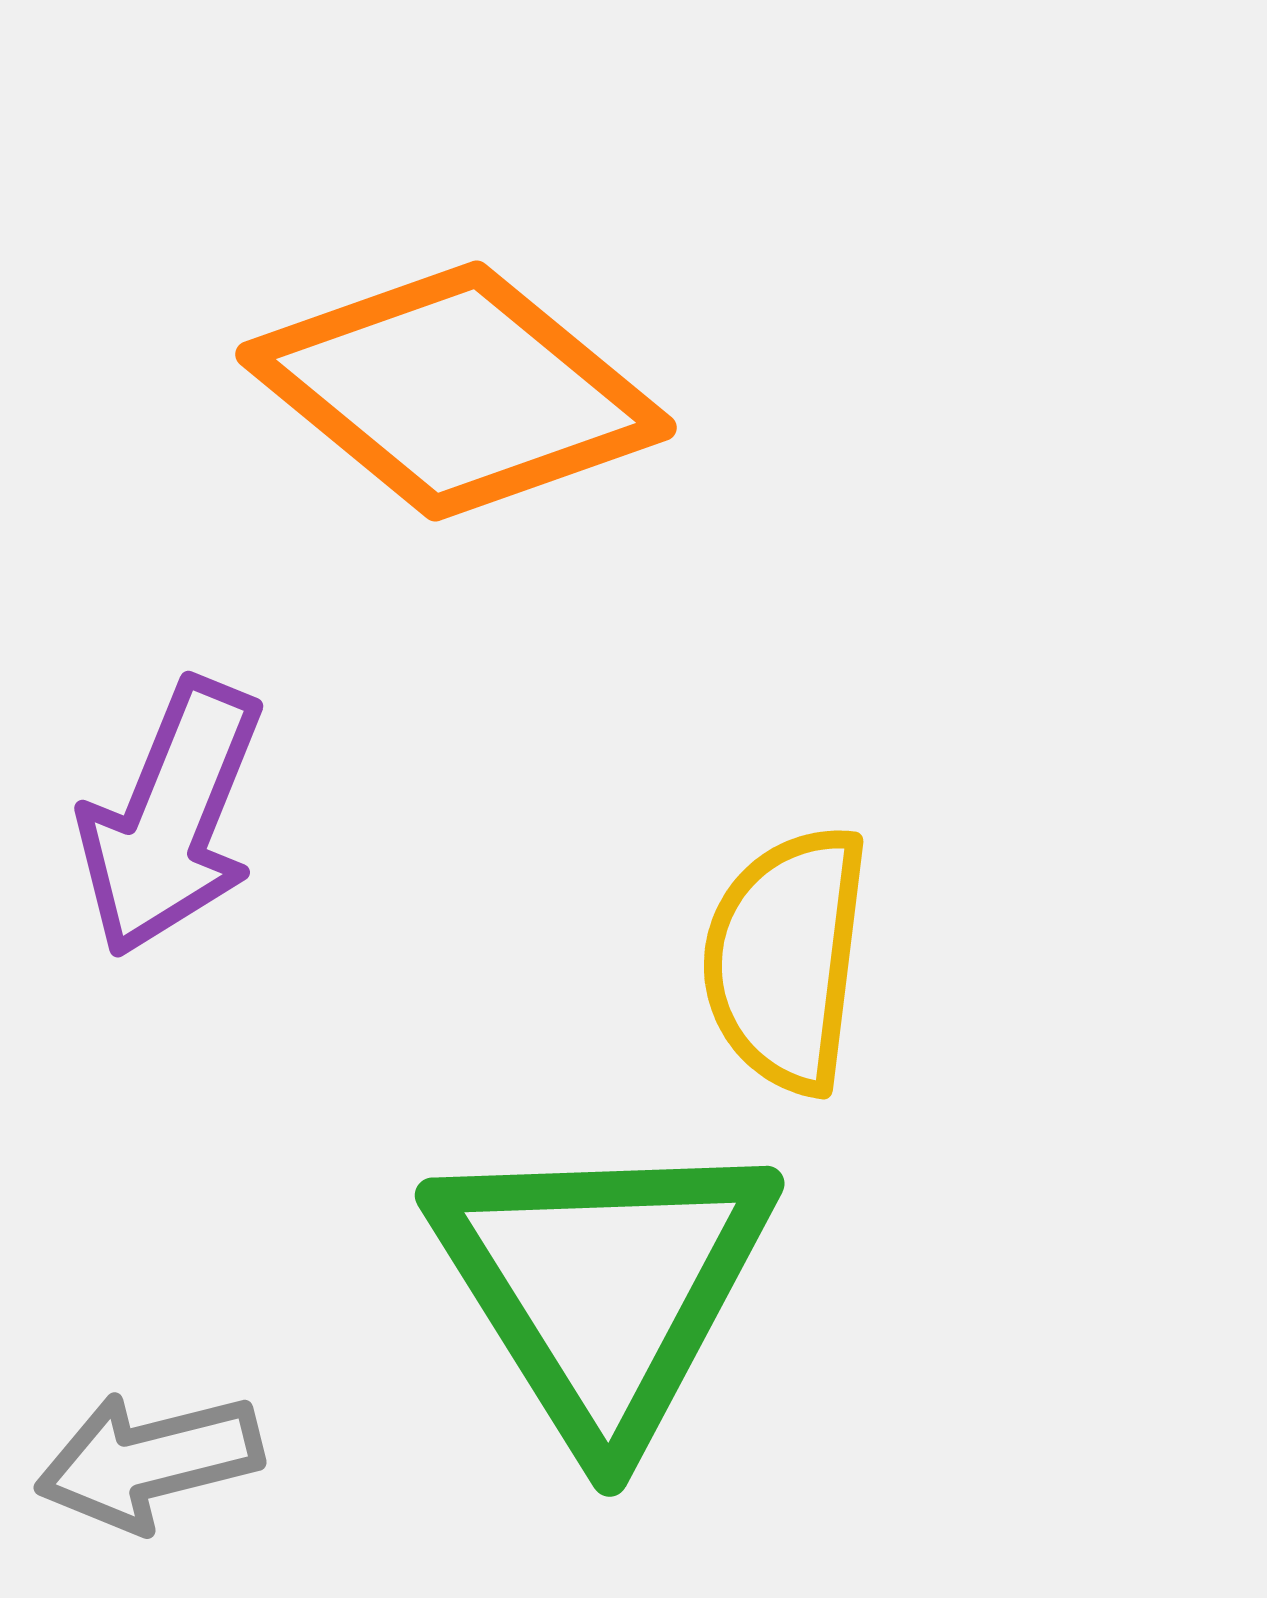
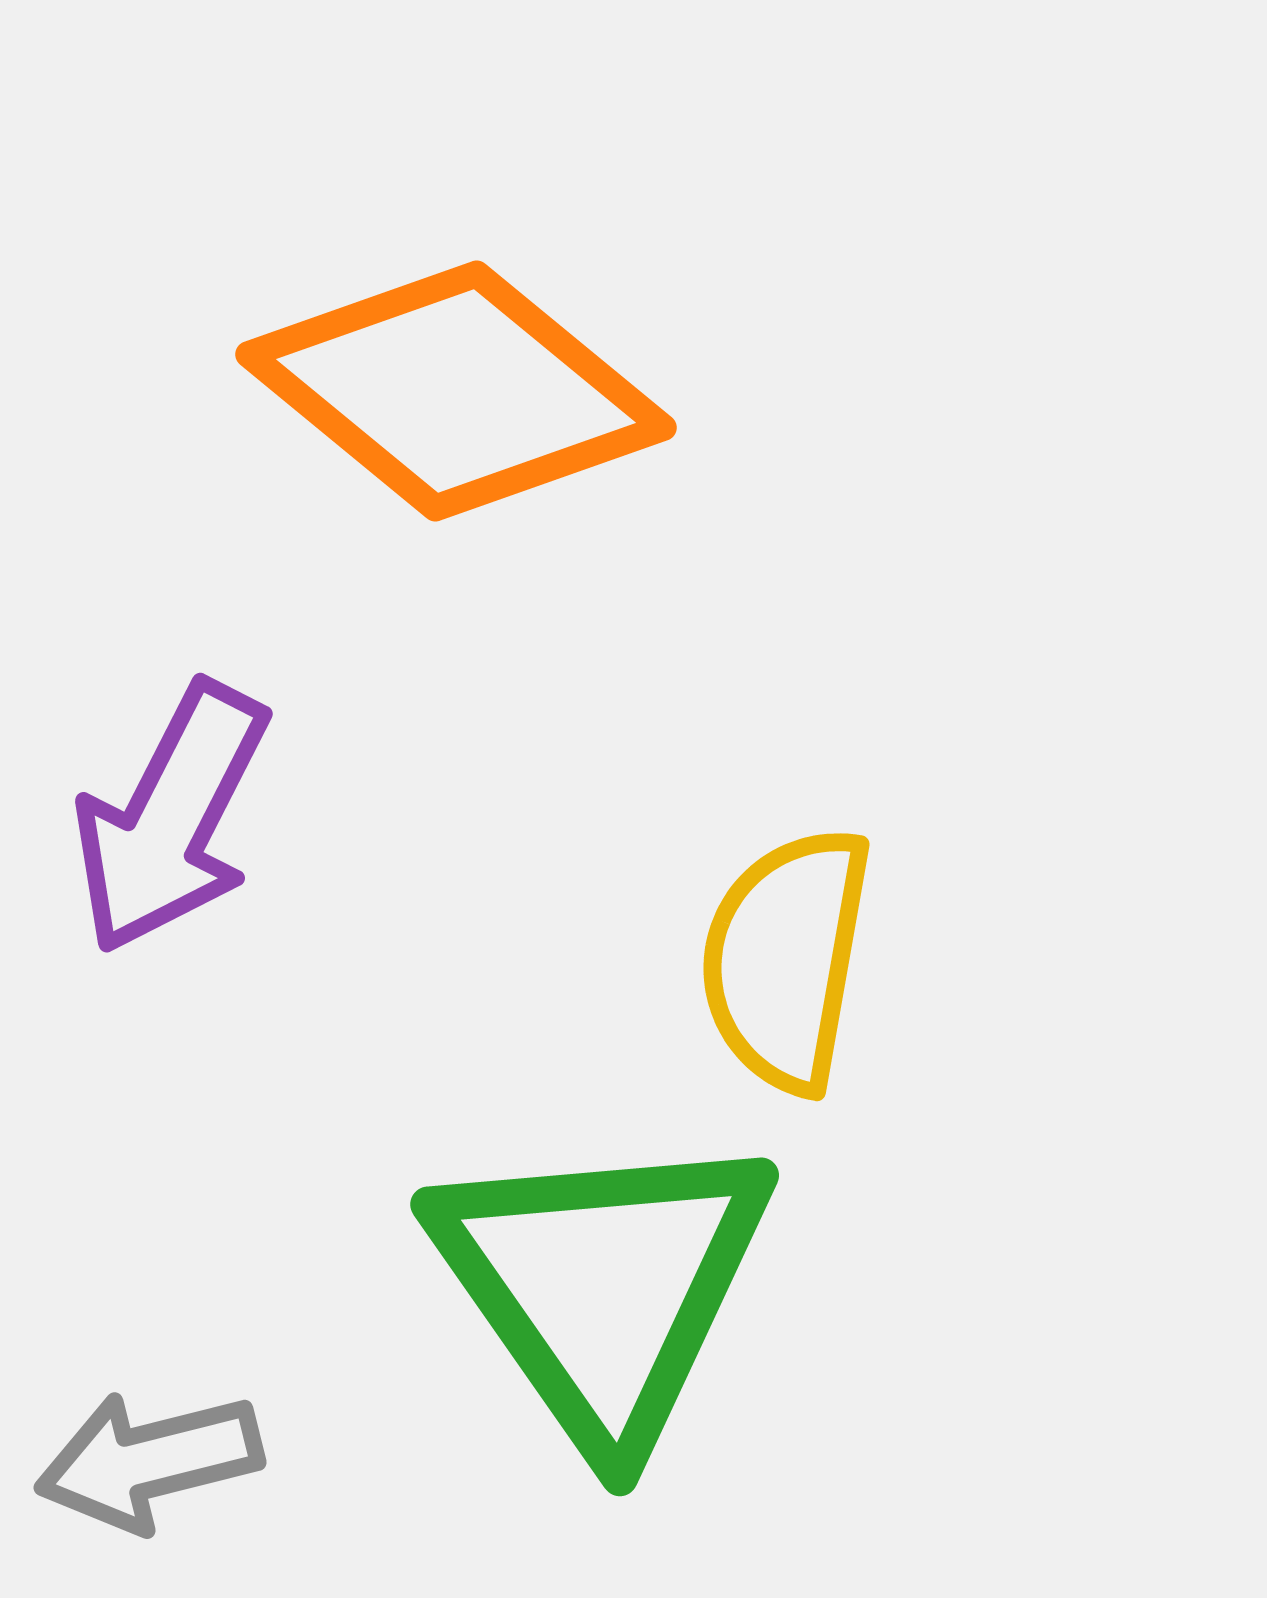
purple arrow: rotated 5 degrees clockwise
yellow semicircle: rotated 3 degrees clockwise
green triangle: rotated 3 degrees counterclockwise
